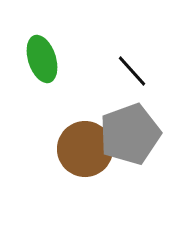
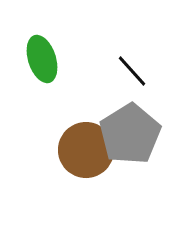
gray pentagon: rotated 12 degrees counterclockwise
brown circle: moved 1 px right, 1 px down
